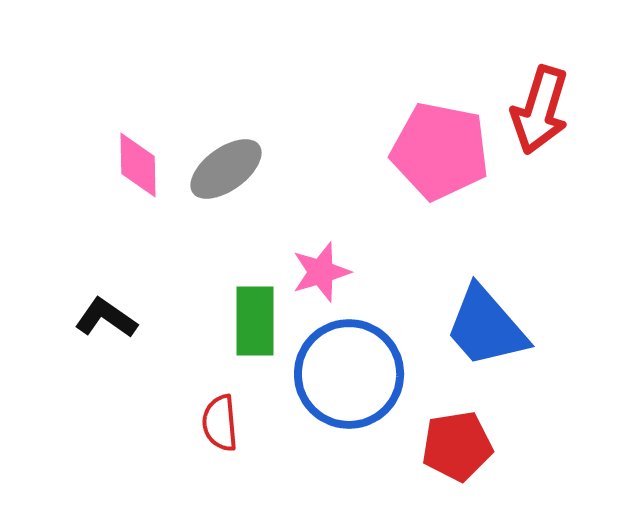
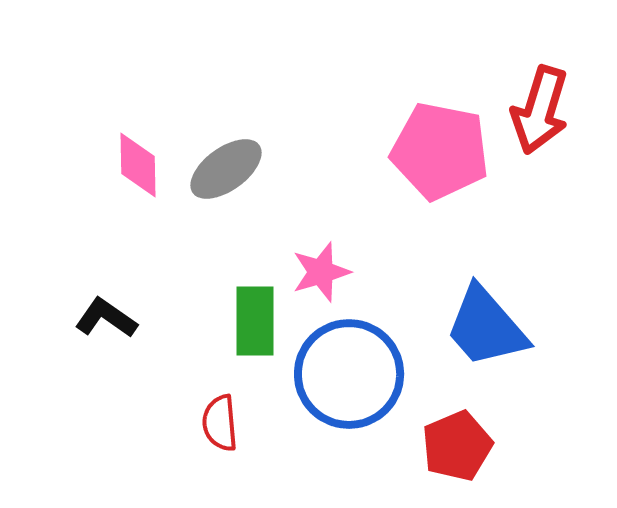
red pentagon: rotated 14 degrees counterclockwise
